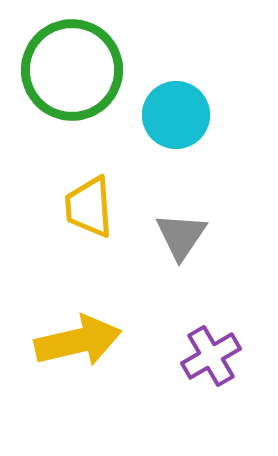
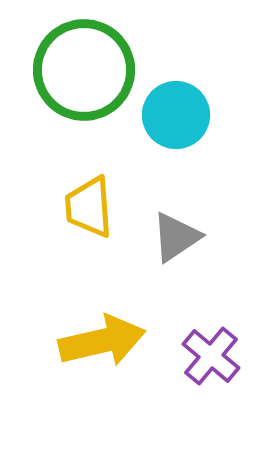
green circle: moved 12 px right
gray triangle: moved 5 px left, 1 px down; rotated 22 degrees clockwise
yellow arrow: moved 24 px right
purple cross: rotated 20 degrees counterclockwise
